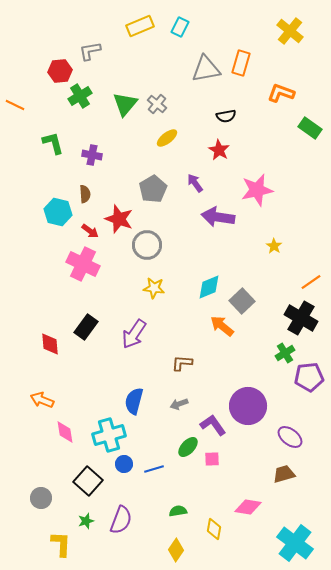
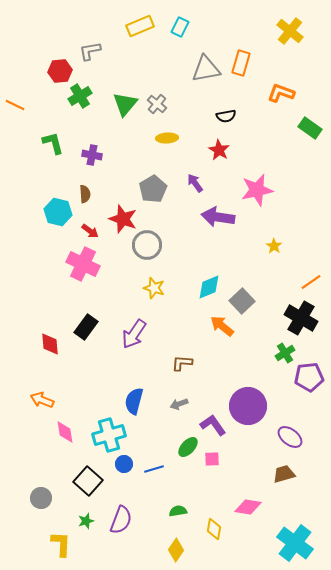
yellow ellipse at (167, 138): rotated 35 degrees clockwise
red star at (119, 219): moved 4 px right
yellow star at (154, 288): rotated 10 degrees clockwise
